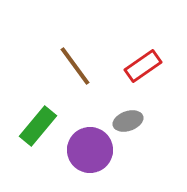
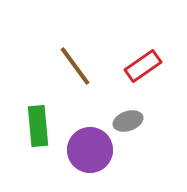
green rectangle: rotated 45 degrees counterclockwise
